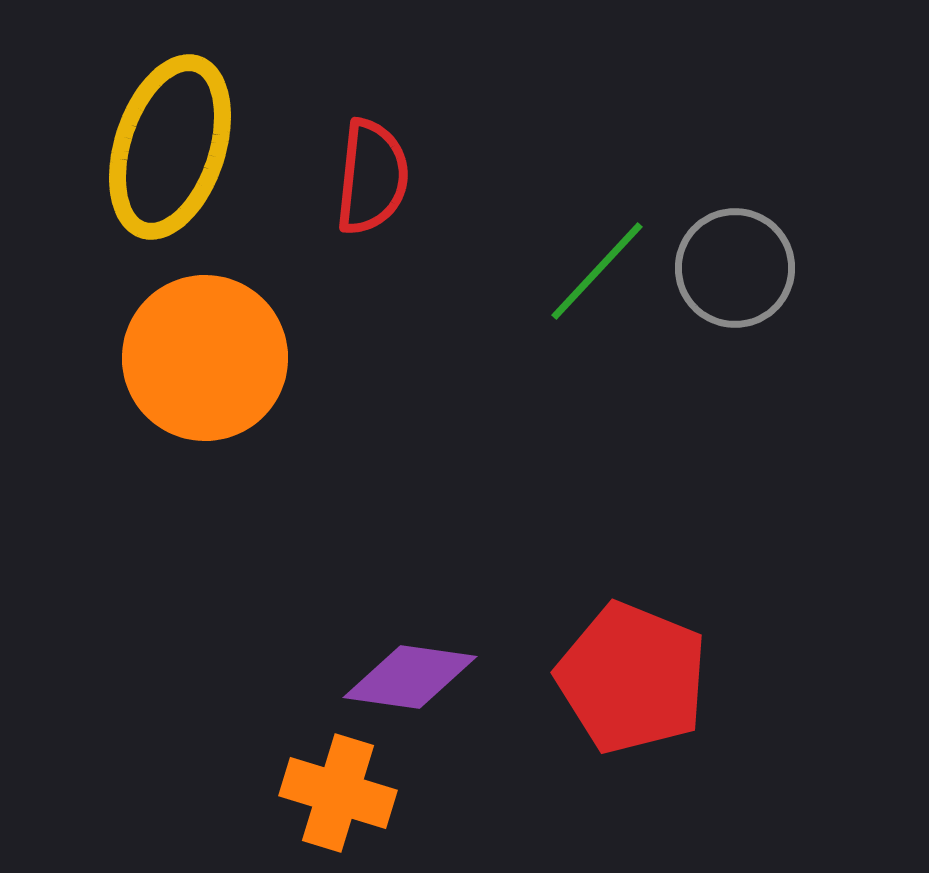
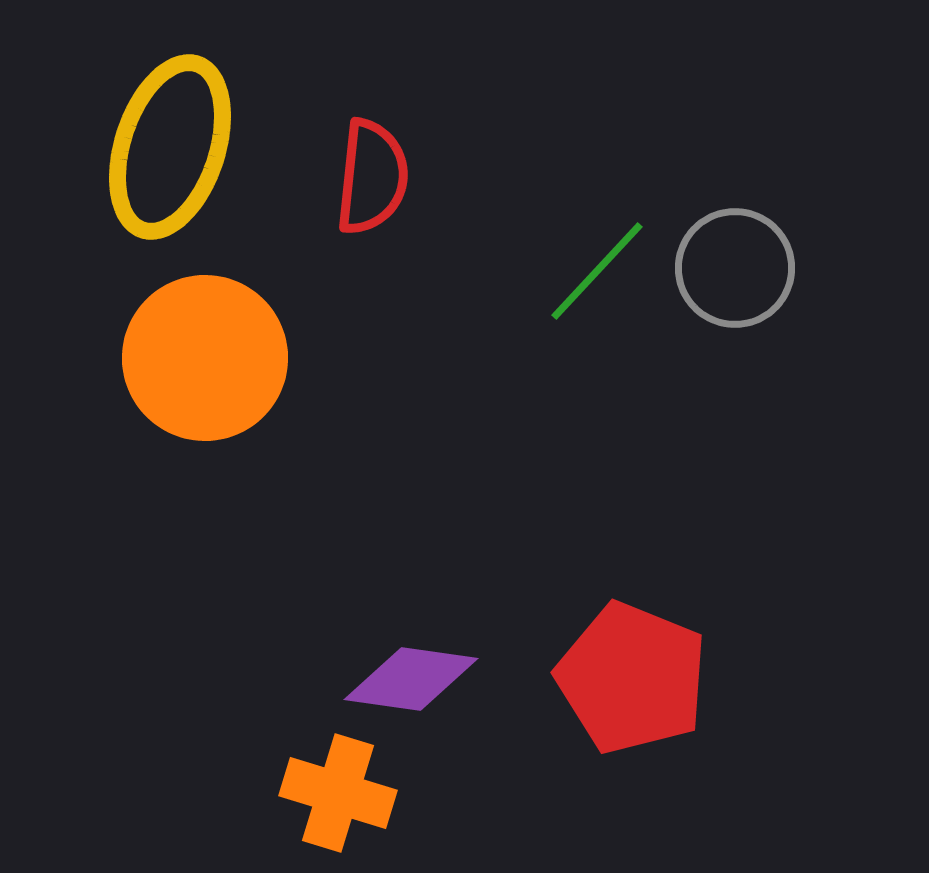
purple diamond: moved 1 px right, 2 px down
